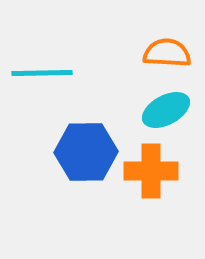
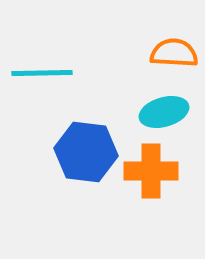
orange semicircle: moved 7 px right
cyan ellipse: moved 2 px left, 2 px down; rotated 12 degrees clockwise
blue hexagon: rotated 8 degrees clockwise
